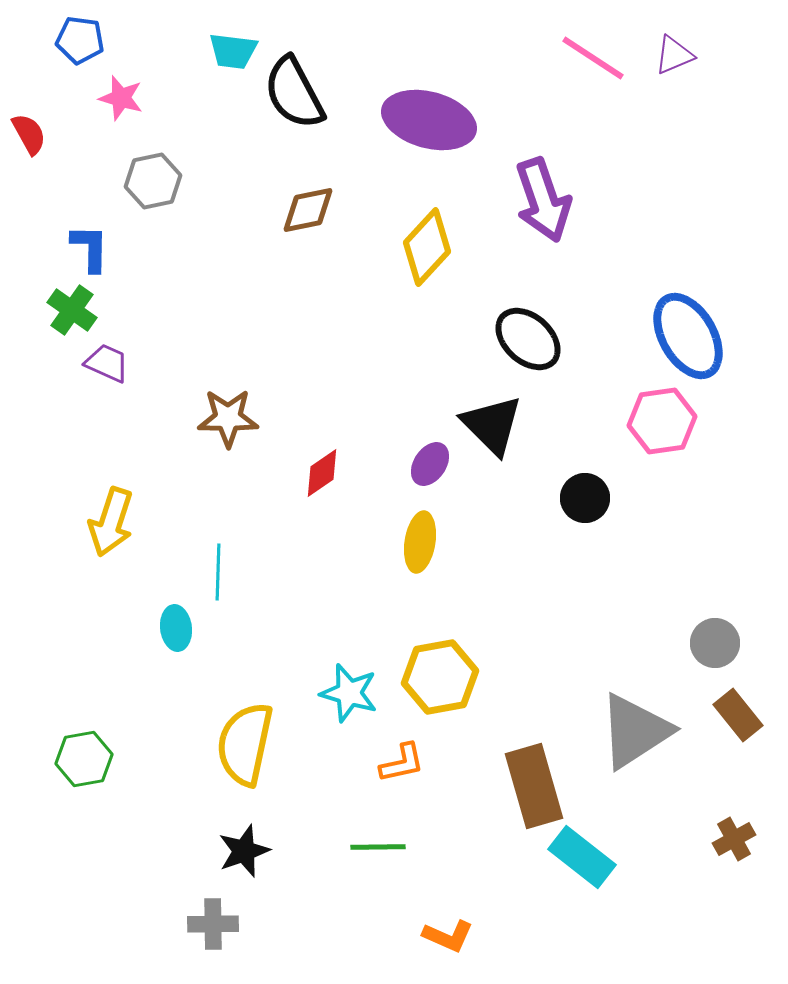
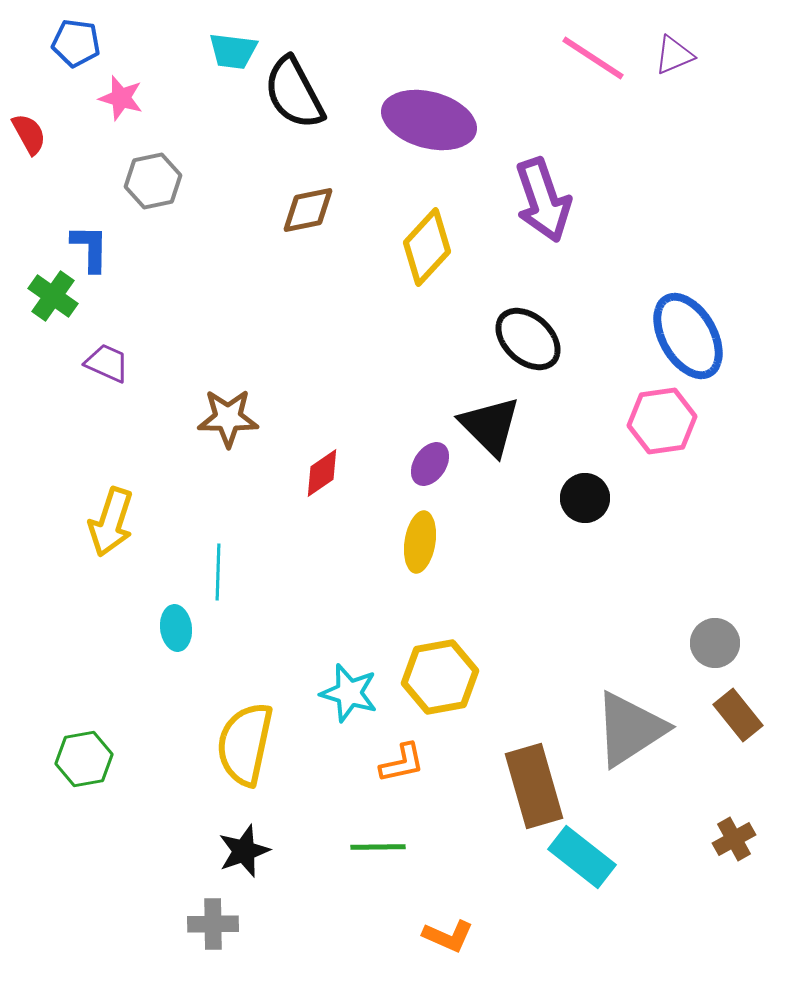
blue pentagon at (80, 40): moved 4 px left, 3 px down
green cross at (72, 310): moved 19 px left, 14 px up
black triangle at (492, 425): moved 2 px left, 1 px down
gray triangle at (635, 731): moved 5 px left, 2 px up
